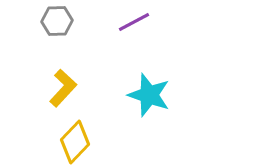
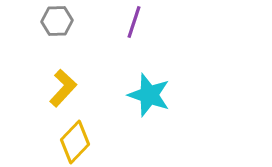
purple line: rotated 44 degrees counterclockwise
